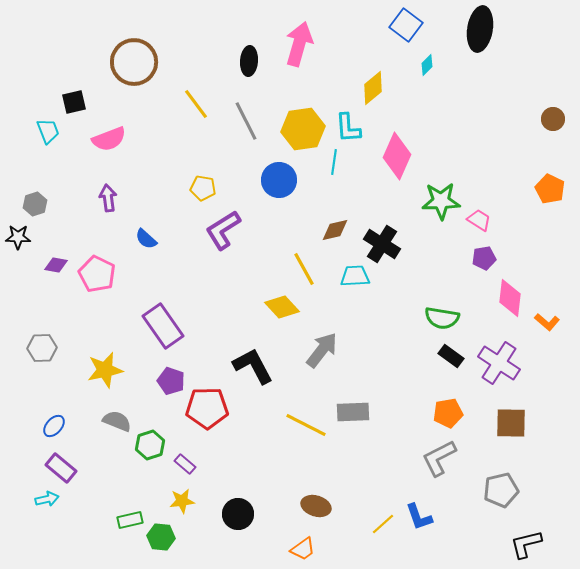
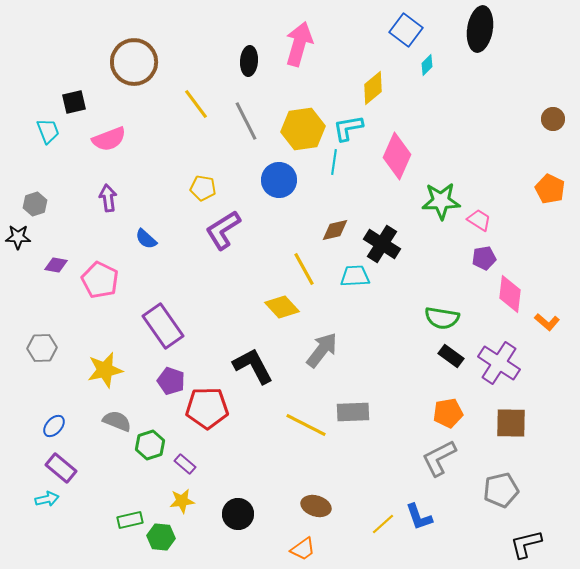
blue square at (406, 25): moved 5 px down
cyan L-shape at (348, 128): rotated 84 degrees clockwise
pink pentagon at (97, 274): moved 3 px right, 6 px down
pink diamond at (510, 298): moved 4 px up
